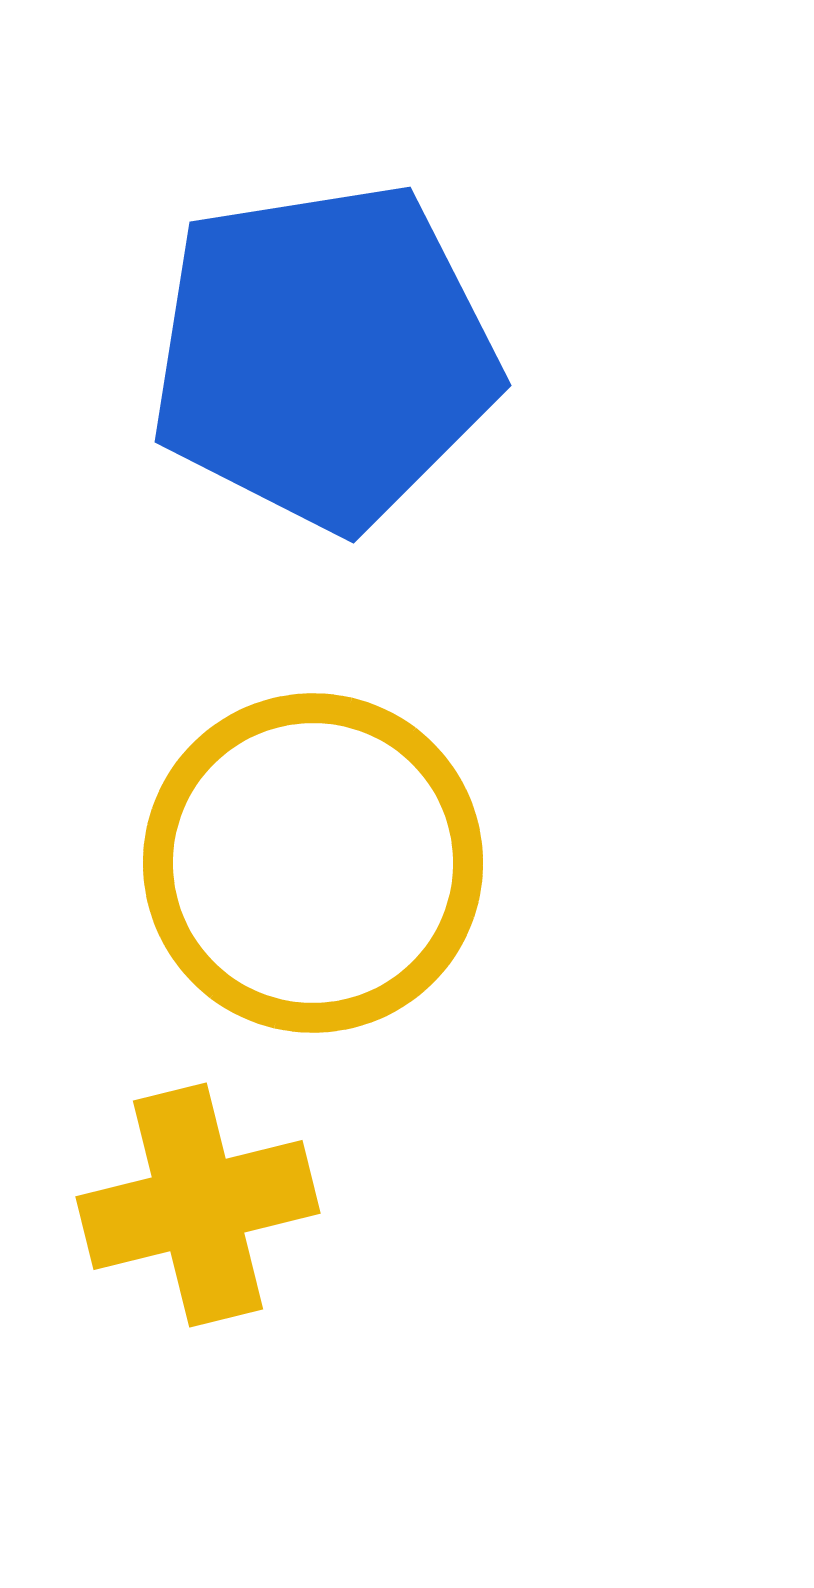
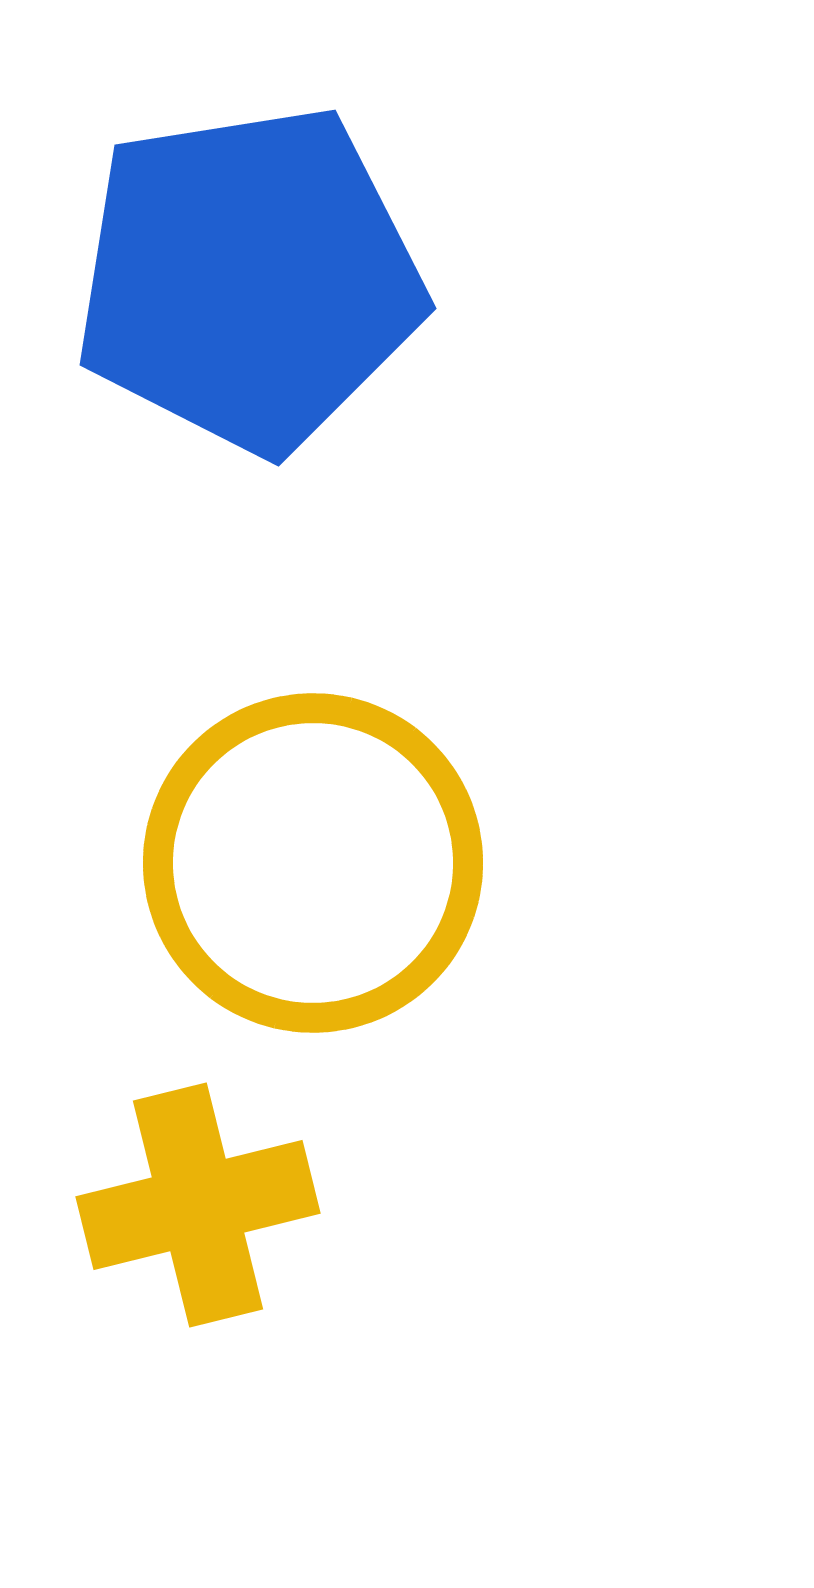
blue pentagon: moved 75 px left, 77 px up
